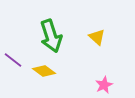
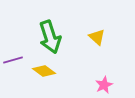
green arrow: moved 1 px left, 1 px down
purple line: rotated 54 degrees counterclockwise
